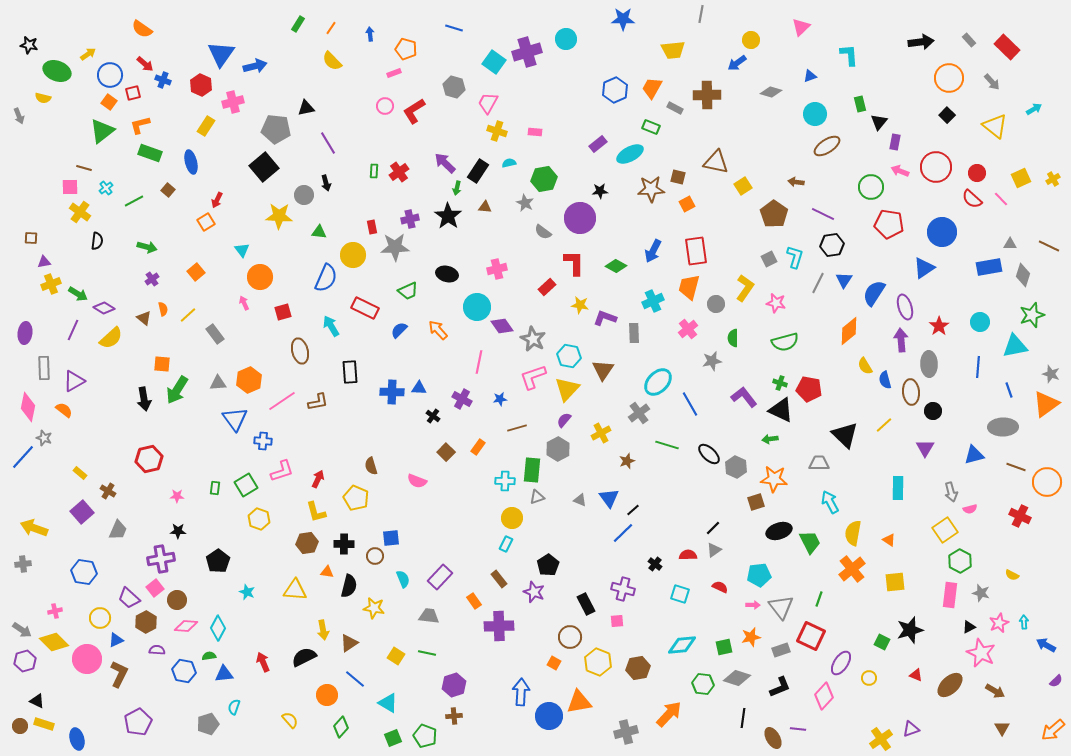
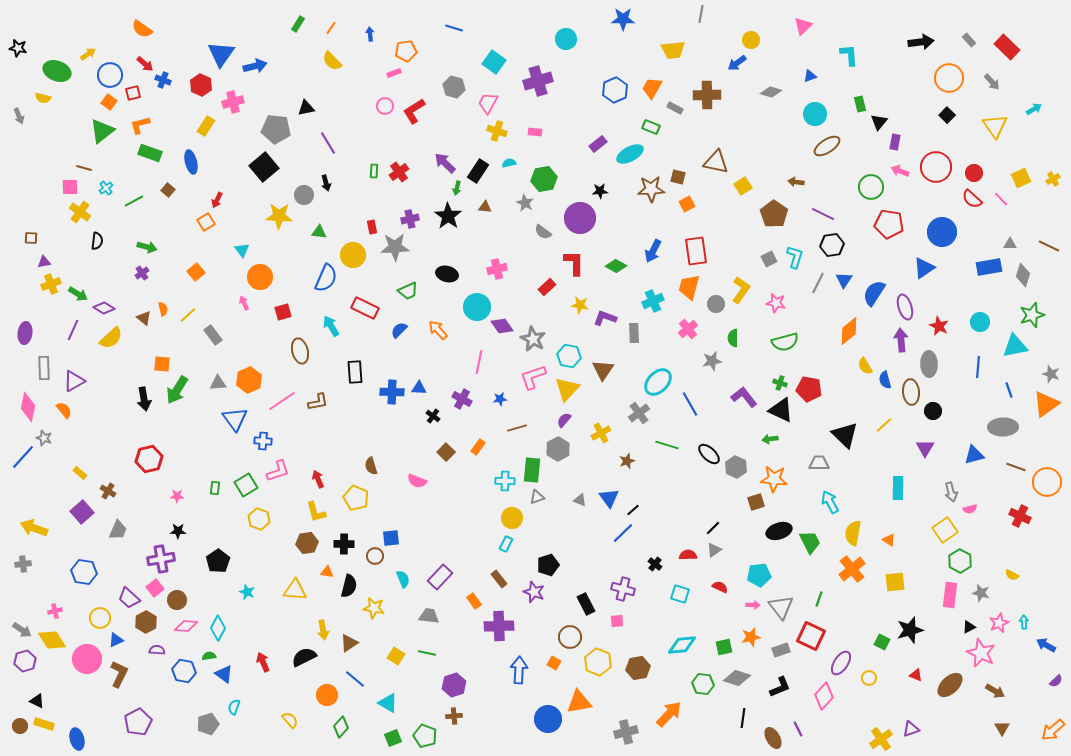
pink triangle at (801, 27): moved 2 px right, 1 px up
black star at (29, 45): moved 11 px left, 3 px down
orange pentagon at (406, 49): moved 2 px down; rotated 25 degrees counterclockwise
purple cross at (527, 52): moved 11 px right, 29 px down
yellow triangle at (995, 126): rotated 16 degrees clockwise
red circle at (977, 173): moved 3 px left
purple cross at (152, 279): moved 10 px left, 6 px up
yellow L-shape at (745, 288): moved 4 px left, 2 px down
red star at (939, 326): rotated 12 degrees counterclockwise
gray rectangle at (215, 334): moved 2 px left, 1 px down
black rectangle at (350, 372): moved 5 px right
orange semicircle at (64, 410): rotated 12 degrees clockwise
pink L-shape at (282, 471): moved 4 px left
red arrow at (318, 479): rotated 48 degrees counterclockwise
black pentagon at (548, 565): rotated 15 degrees clockwise
yellow diamond at (54, 642): moved 2 px left, 2 px up; rotated 12 degrees clockwise
blue triangle at (224, 674): rotated 42 degrees clockwise
blue arrow at (521, 692): moved 2 px left, 22 px up
blue circle at (549, 716): moved 1 px left, 3 px down
purple line at (798, 729): rotated 56 degrees clockwise
